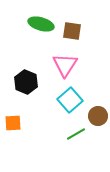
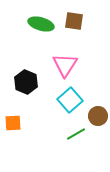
brown square: moved 2 px right, 10 px up
